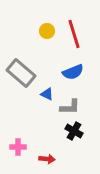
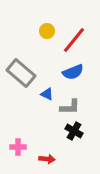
red line: moved 6 px down; rotated 56 degrees clockwise
